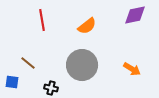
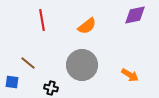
orange arrow: moved 2 px left, 6 px down
